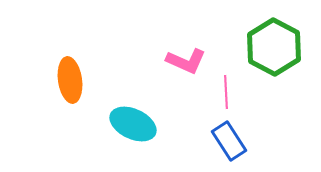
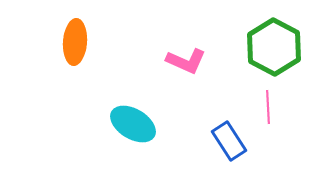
orange ellipse: moved 5 px right, 38 px up; rotated 12 degrees clockwise
pink line: moved 42 px right, 15 px down
cyan ellipse: rotated 6 degrees clockwise
